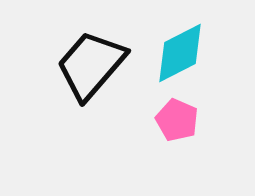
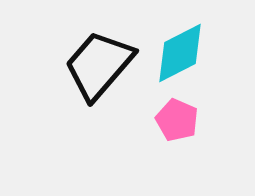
black trapezoid: moved 8 px right
